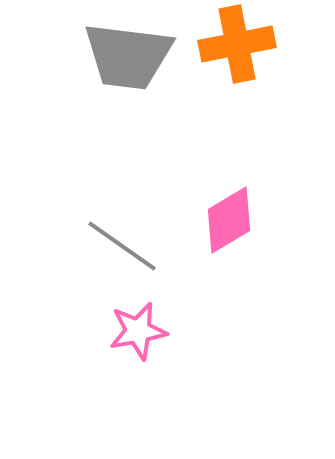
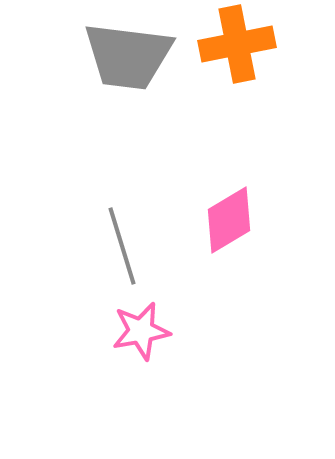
gray line: rotated 38 degrees clockwise
pink star: moved 3 px right
